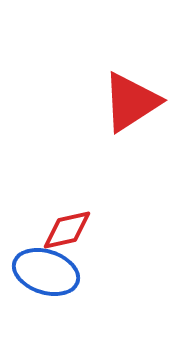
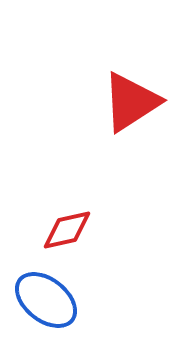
blue ellipse: moved 28 px down; rotated 20 degrees clockwise
